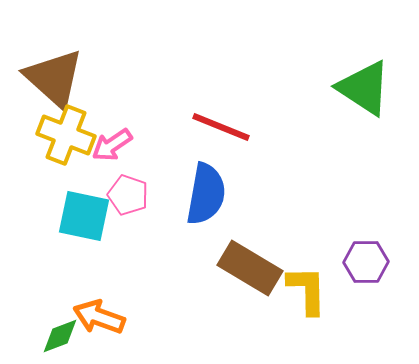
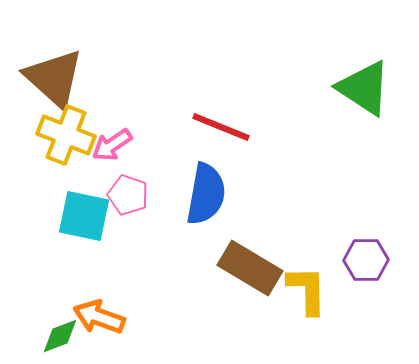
purple hexagon: moved 2 px up
